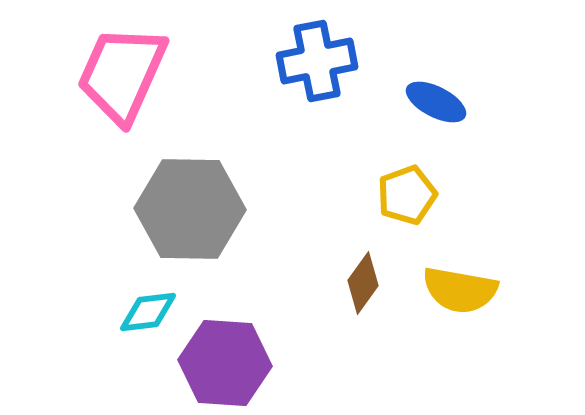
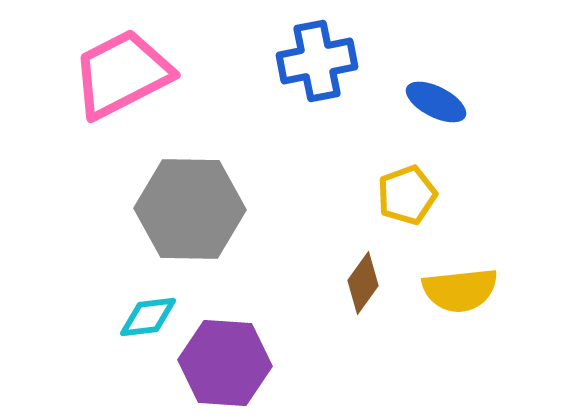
pink trapezoid: rotated 39 degrees clockwise
yellow semicircle: rotated 16 degrees counterclockwise
cyan diamond: moved 5 px down
